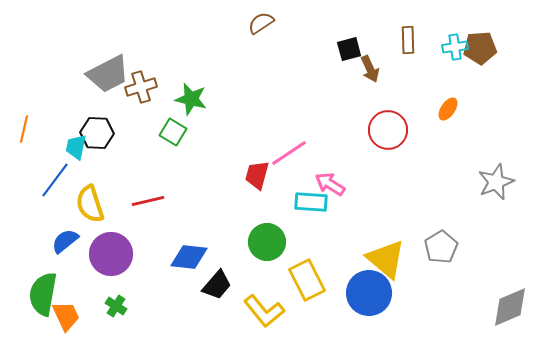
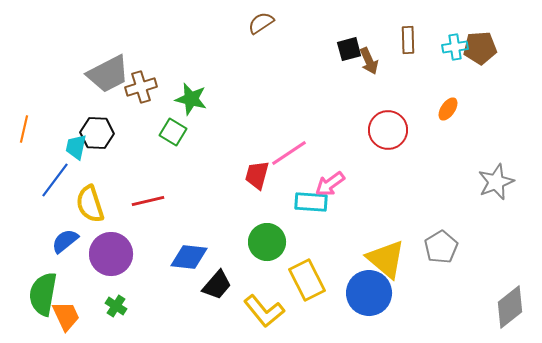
brown arrow: moved 1 px left, 8 px up
pink arrow: rotated 68 degrees counterclockwise
gray diamond: rotated 15 degrees counterclockwise
